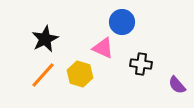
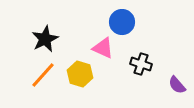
black cross: rotated 10 degrees clockwise
